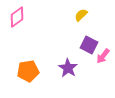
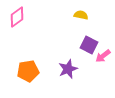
yellow semicircle: rotated 56 degrees clockwise
pink arrow: rotated 14 degrees clockwise
purple star: moved 1 px down; rotated 18 degrees clockwise
